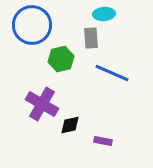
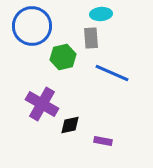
cyan ellipse: moved 3 px left
blue circle: moved 1 px down
green hexagon: moved 2 px right, 2 px up
